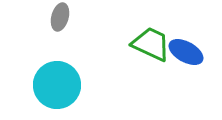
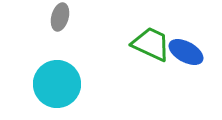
cyan circle: moved 1 px up
